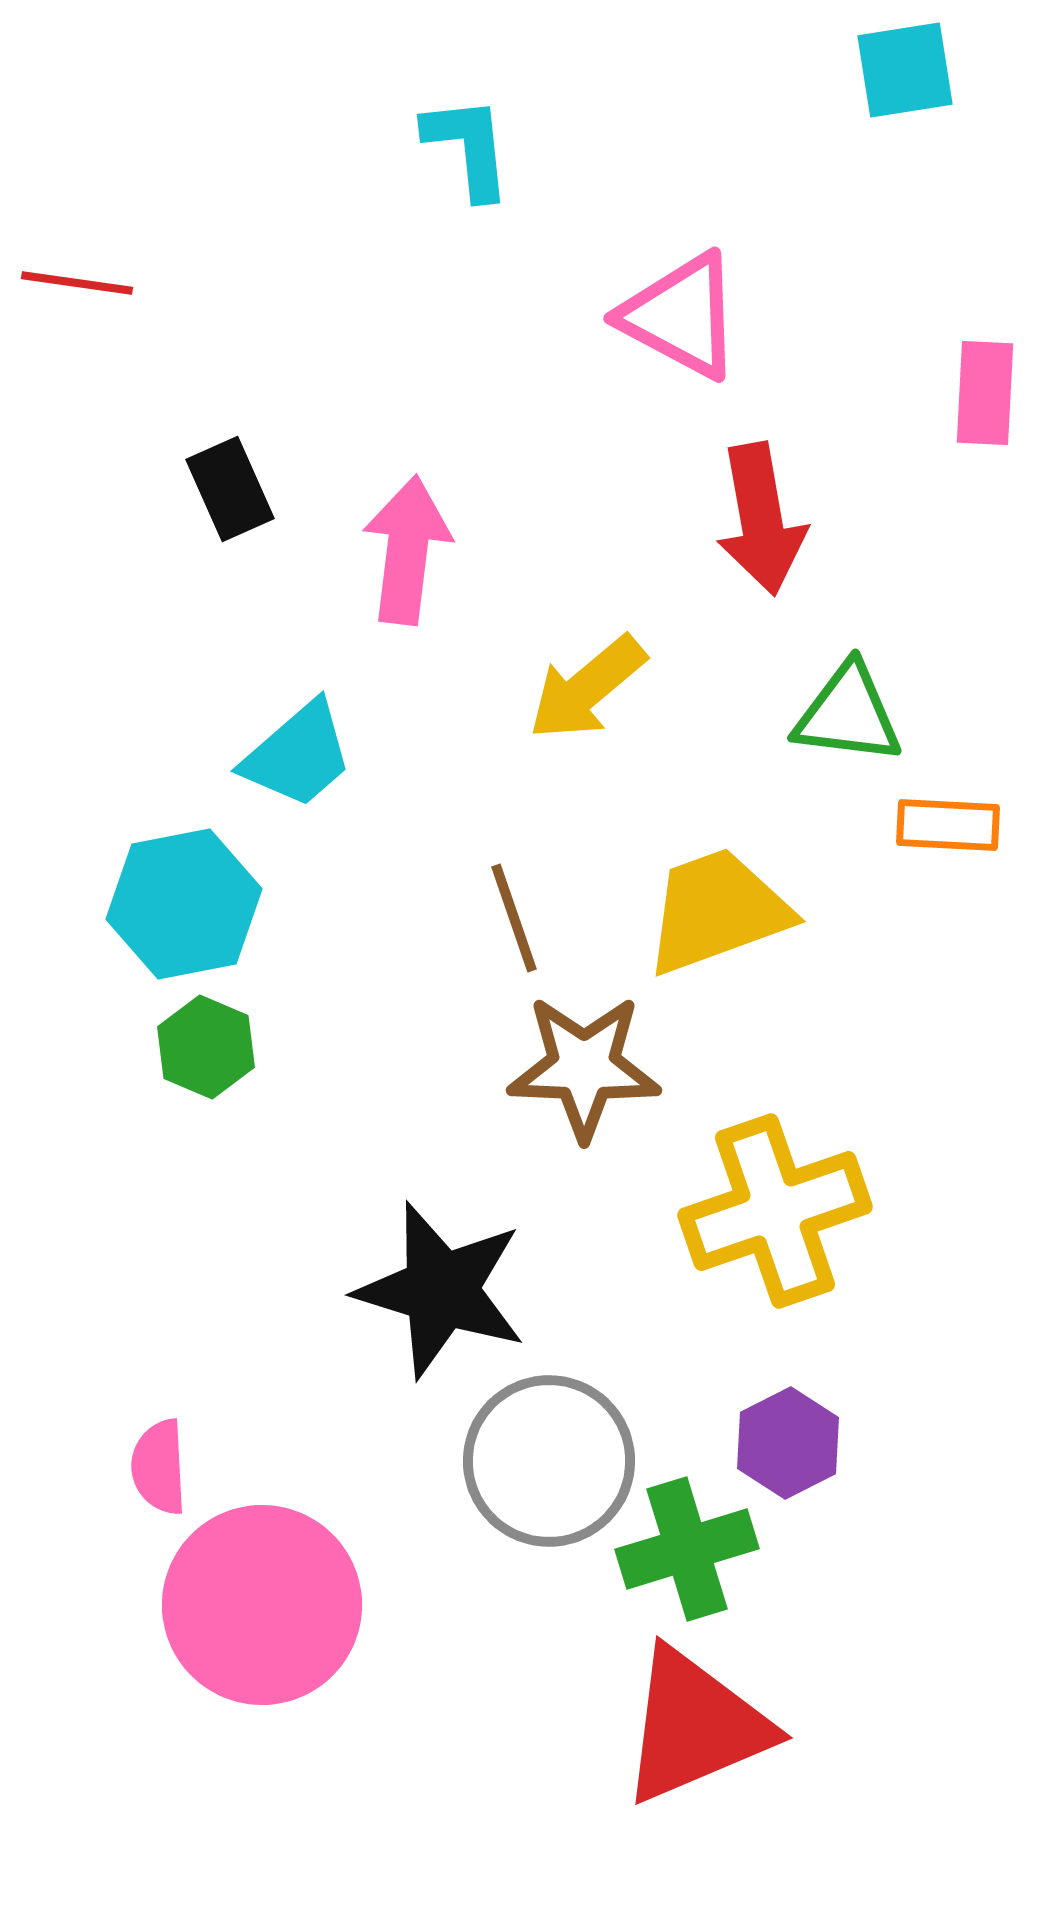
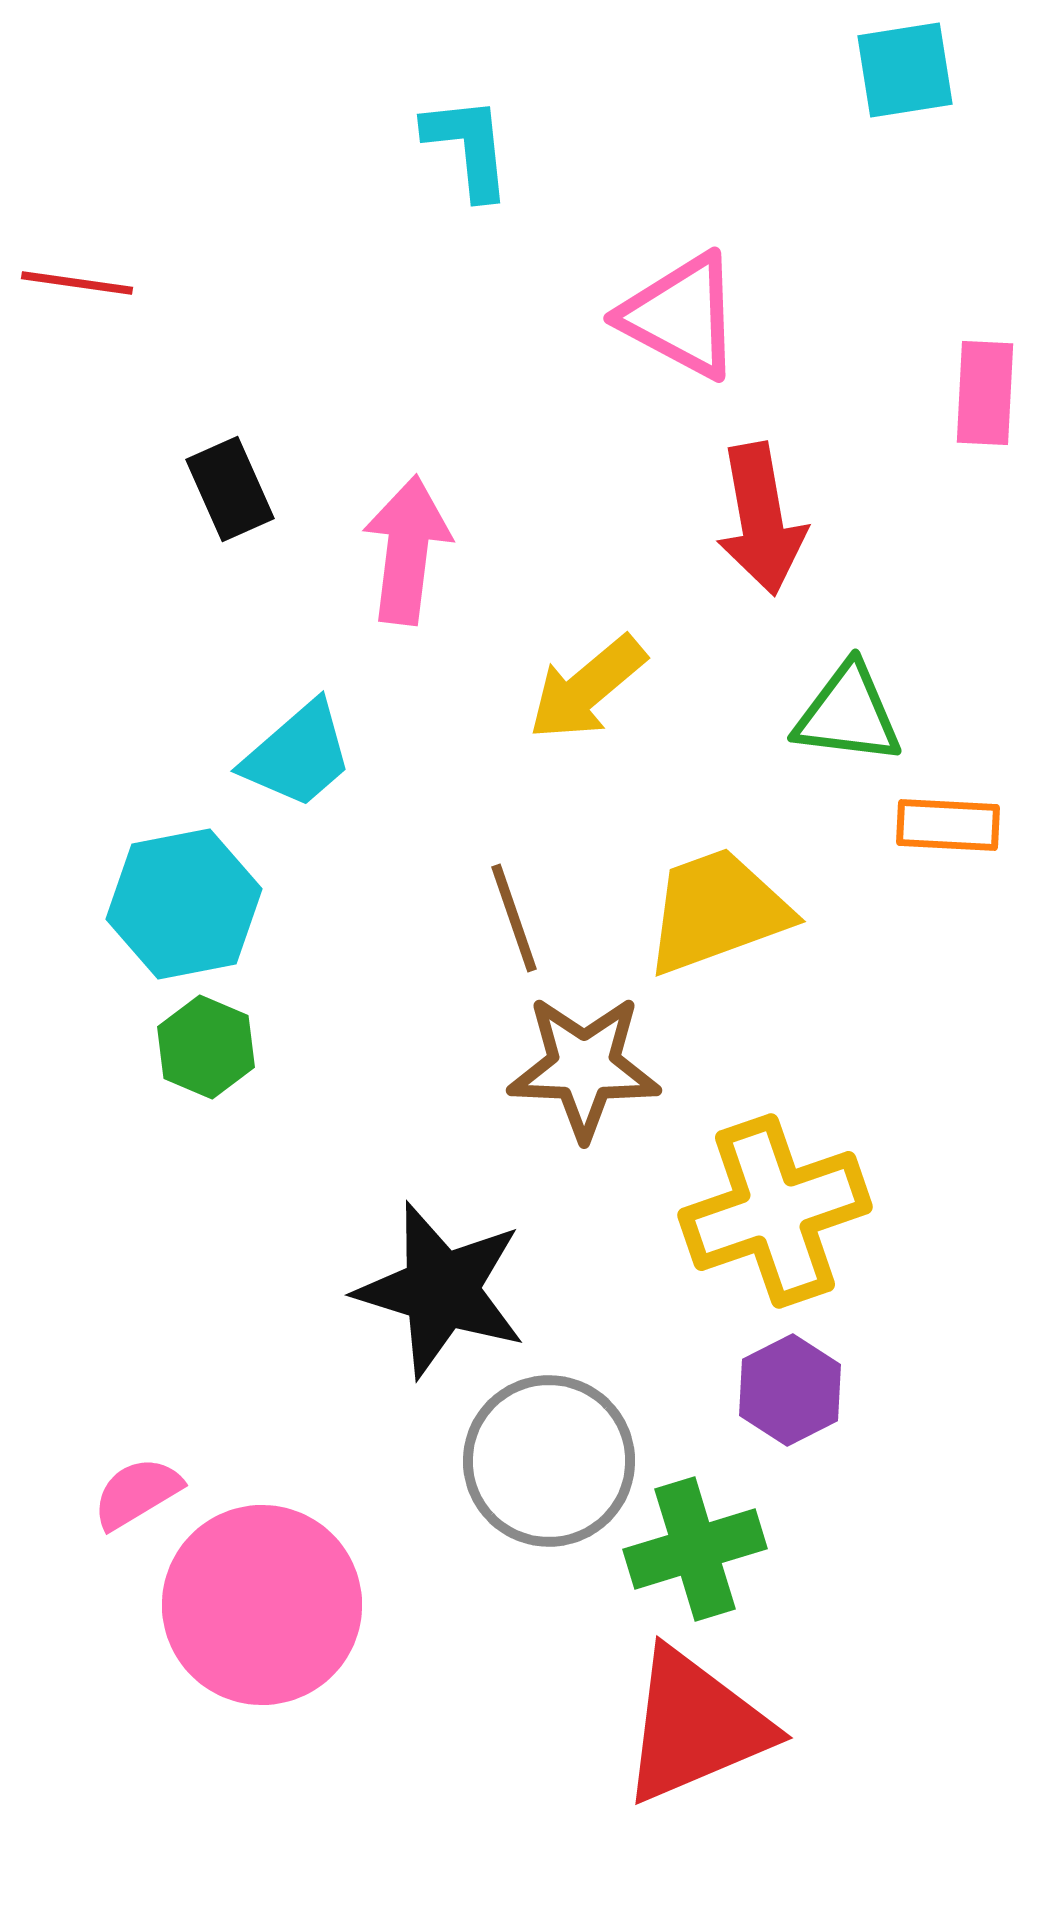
purple hexagon: moved 2 px right, 53 px up
pink semicircle: moved 22 px left, 26 px down; rotated 62 degrees clockwise
green cross: moved 8 px right
